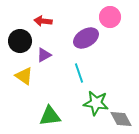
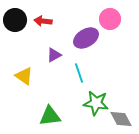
pink circle: moved 2 px down
black circle: moved 5 px left, 21 px up
purple triangle: moved 10 px right
